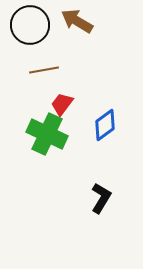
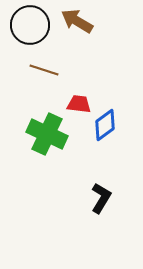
brown line: rotated 28 degrees clockwise
red trapezoid: moved 17 px right; rotated 60 degrees clockwise
